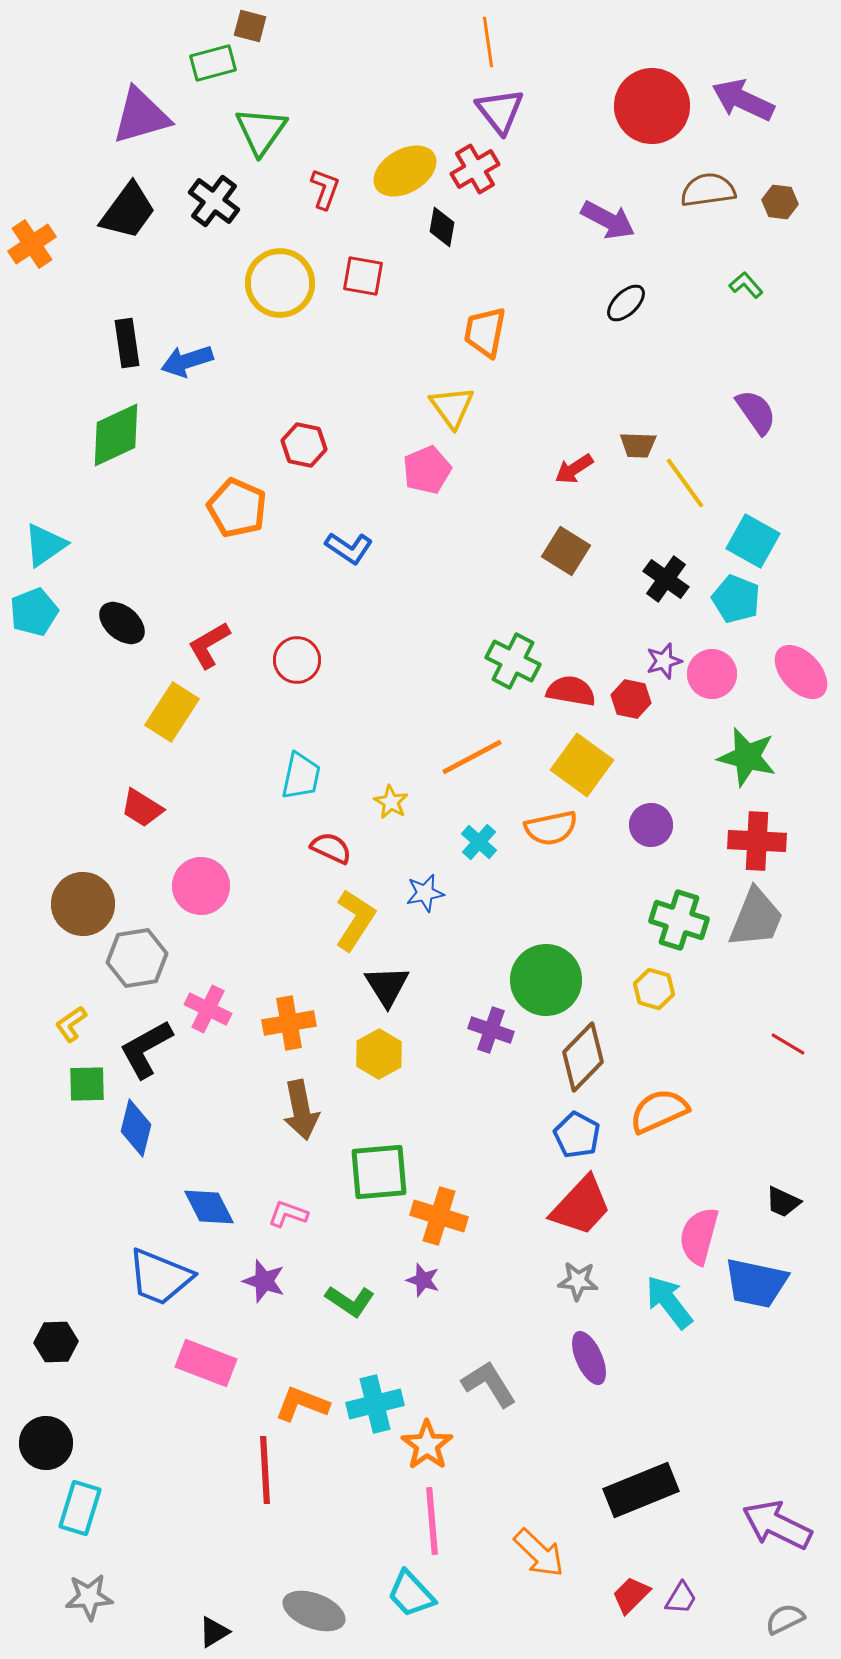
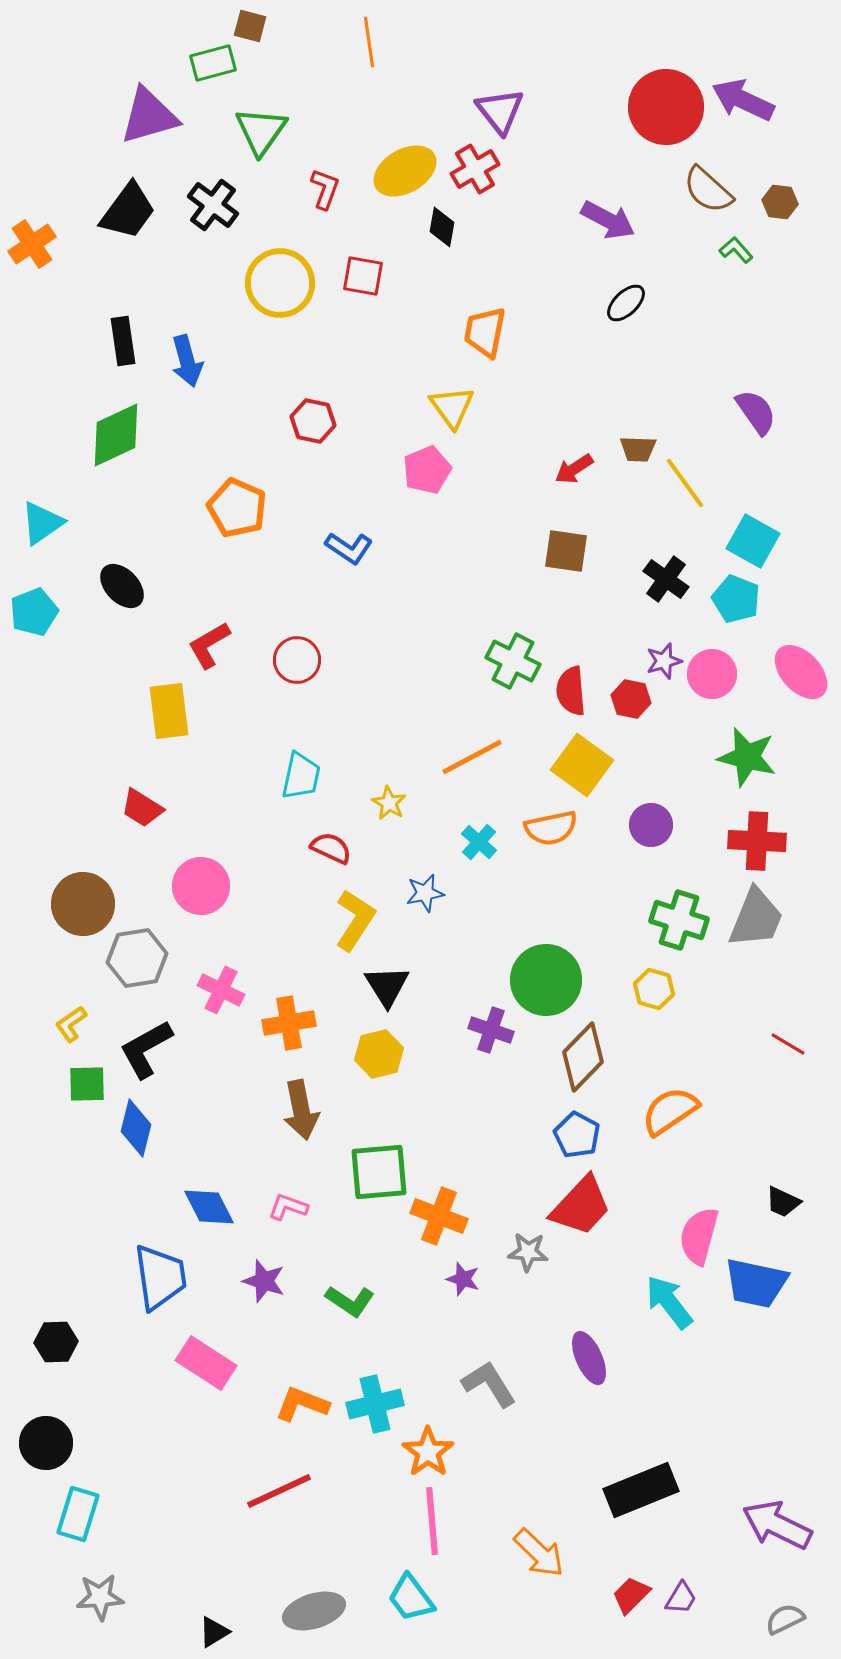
orange line at (488, 42): moved 119 px left
red circle at (652, 106): moved 14 px right, 1 px down
purple triangle at (141, 116): moved 8 px right
brown semicircle at (708, 190): rotated 130 degrees counterclockwise
black cross at (214, 201): moved 1 px left, 4 px down
green L-shape at (746, 285): moved 10 px left, 35 px up
black rectangle at (127, 343): moved 4 px left, 2 px up
blue arrow at (187, 361): rotated 87 degrees counterclockwise
red hexagon at (304, 445): moved 9 px right, 24 px up
brown trapezoid at (638, 445): moved 4 px down
cyan triangle at (45, 545): moved 3 px left, 22 px up
brown square at (566, 551): rotated 24 degrees counterclockwise
black ellipse at (122, 623): moved 37 px up; rotated 6 degrees clockwise
red semicircle at (571, 691): rotated 105 degrees counterclockwise
yellow rectangle at (172, 712): moved 3 px left, 1 px up; rotated 40 degrees counterclockwise
yellow star at (391, 802): moved 2 px left, 1 px down
pink cross at (208, 1009): moved 13 px right, 19 px up
yellow hexagon at (379, 1054): rotated 15 degrees clockwise
orange semicircle at (659, 1111): moved 11 px right; rotated 10 degrees counterclockwise
pink L-shape at (288, 1214): moved 7 px up
orange cross at (439, 1216): rotated 4 degrees clockwise
blue trapezoid at (160, 1277): rotated 120 degrees counterclockwise
purple star at (423, 1280): moved 40 px right, 1 px up
gray star at (578, 1281): moved 50 px left, 29 px up
pink rectangle at (206, 1363): rotated 12 degrees clockwise
orange star at (427, 1445): moved 1 px right, 7 px down
red line at (265, 1470): moved 14 px right, 21 px down; rotated 68 degrees clockwise
cyan rectangle at (80, 1508): moved 2 px left, 6 px down
cyan trapezoid at (411, 1594): moved 4 px down; rotated 6 degrees clockwise
gray star at (89, 1597): moved 11 px right
gray ellipse at (314, 1611): rotated 38 degrees counterclockwise
